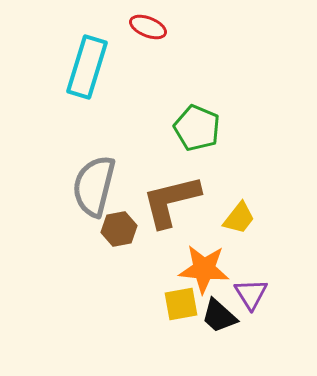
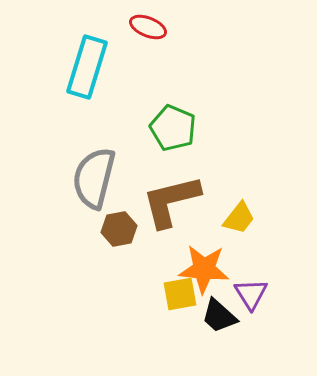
green pentagon: moved 24 px left
gray semicircle: moved 8 px up
yellow square: moved 1 px left, 10 px up
